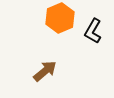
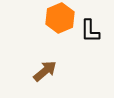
black L-shape: moved 3 px left; rotated 30 degrees counterclockwise
